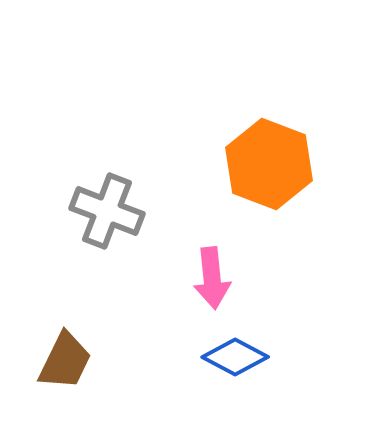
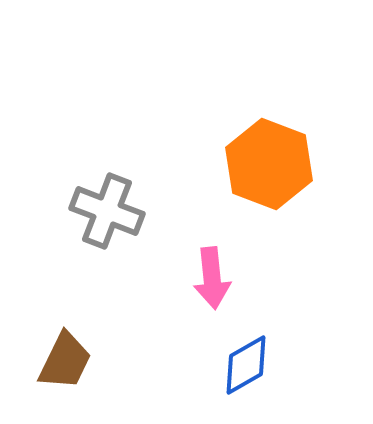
blue diamond: moved 11 px right, 8 px down; rotated 58 degrees counterclockwise
